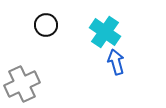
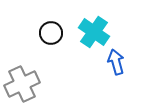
black circle: moved 5 px right, 8 px down
cyan cross: moved 11 px left
